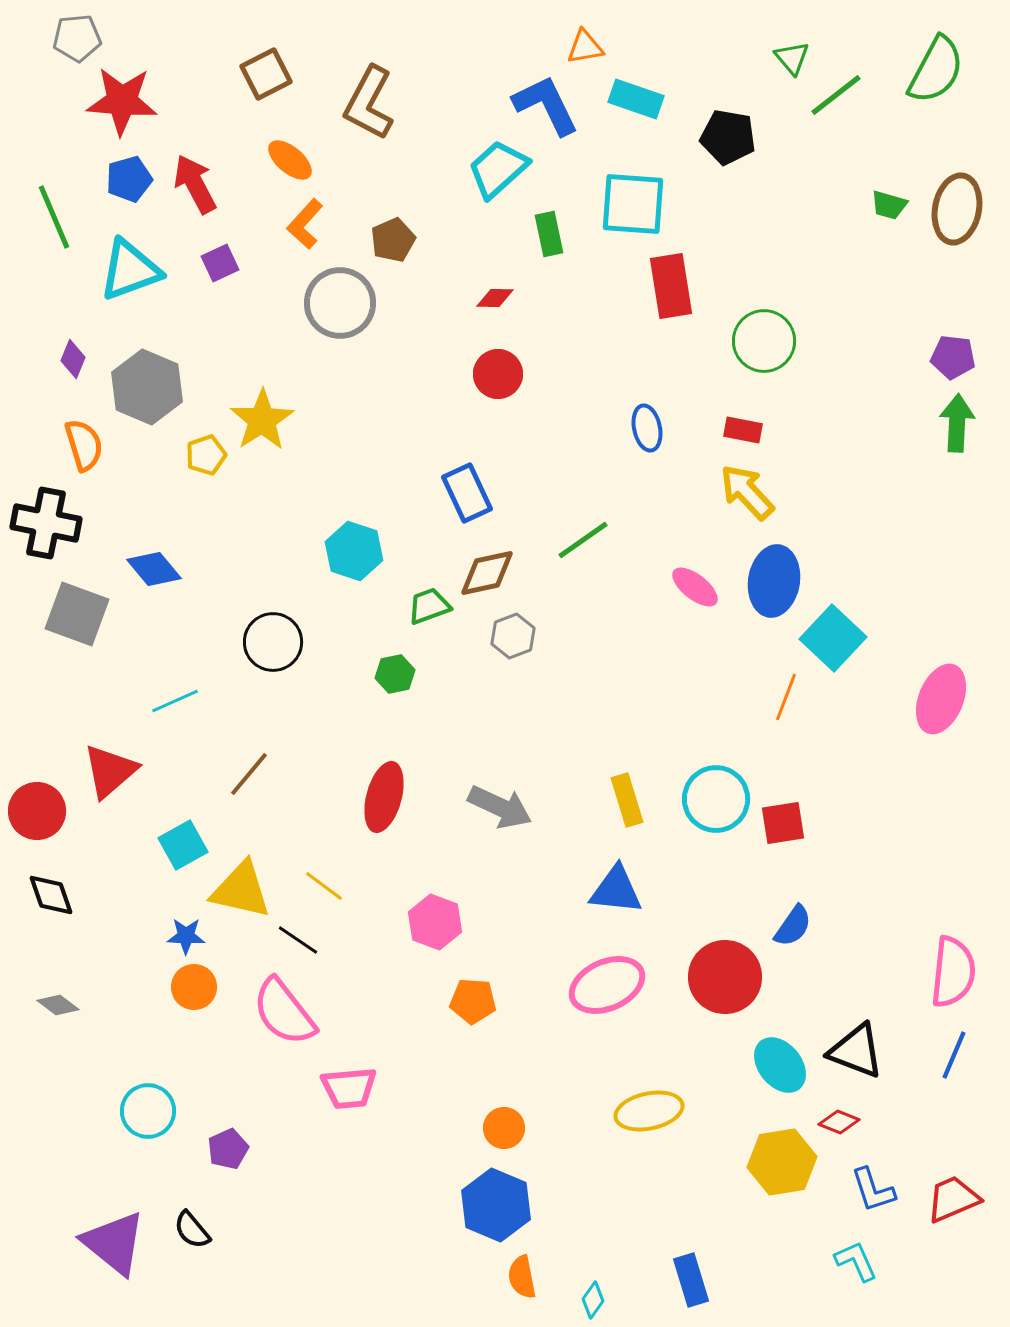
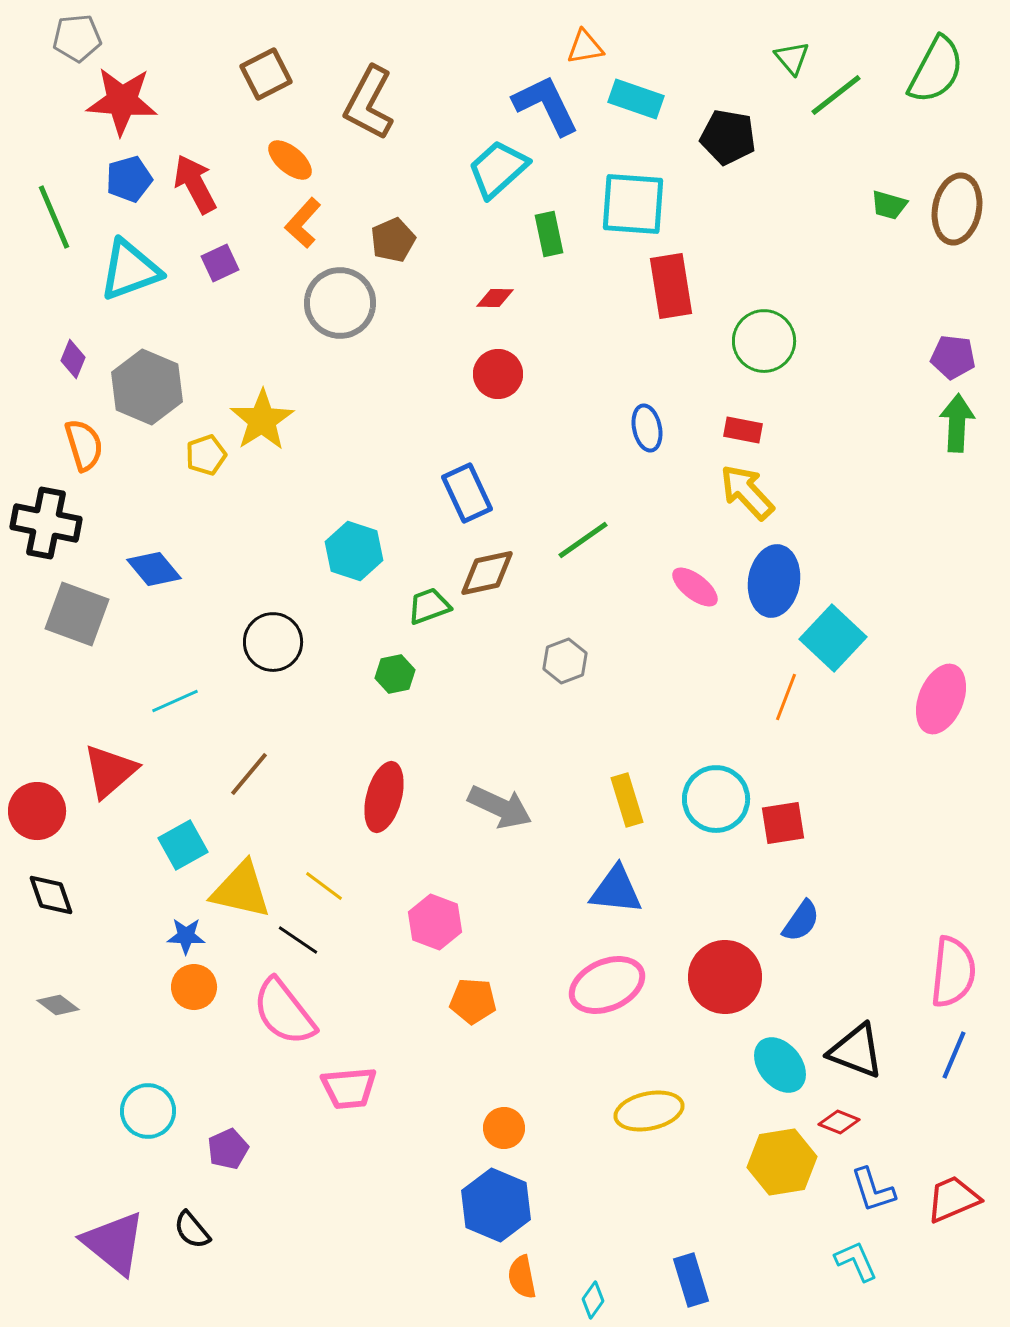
orange L-shape at (305, 224): moved 2 px left, 1 px up
gray hexagon at (513, 636): moved 52 px right, 25 px down
blue semicircle at (793, 926): moved 8 px right, 5 px up
